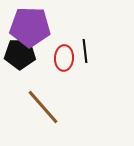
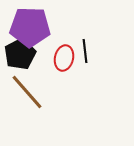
black pentagon: rotated 28 degrees counterclockwise
red ellipse: rotated 10 degrees clockwise
brown line: moved 16 px left, 15 px up
